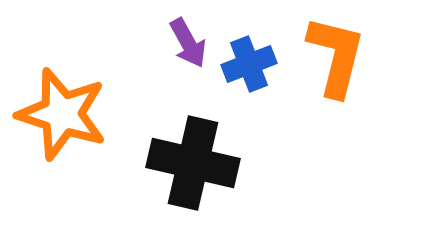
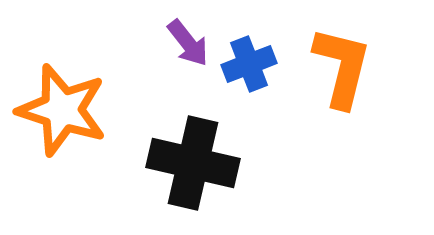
purple arrow: rotated 9 degrees counterclockwise
orange L-shape: moved 6 px right, 11 px down
orange star: moved 4 px up
